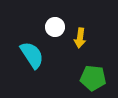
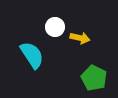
yellow arrow: rotated 84 degrees counterclockwise
green pentagon: moved 1 px right; rotated 20 degrees clockwise
